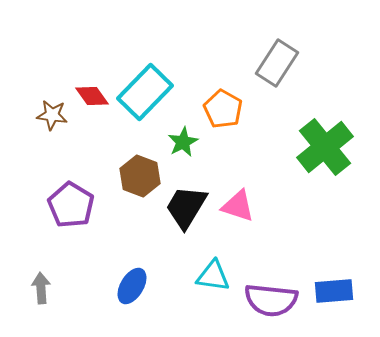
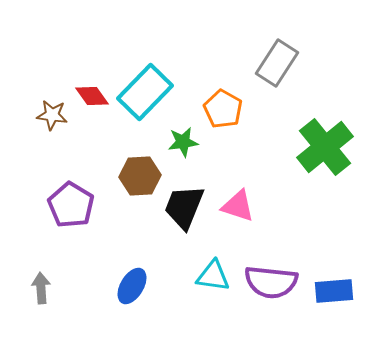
green star: rotated 20 degrees clockwise
brown hexagon: rotated 24 degrees counterclockwise
black trapezoid: moved 2 px left; rotated 9 degrees counterclockwise
purple semicircle: moved 18 px up
